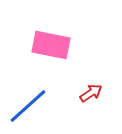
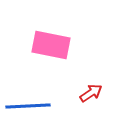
blue line: rotated 39 degrees clockwise
